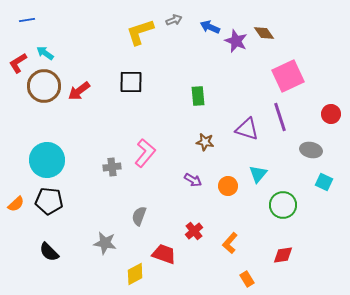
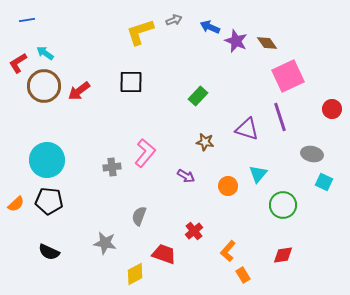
brown diamond: moved 3 px right, 10 px down
green rectangle: rotated 48 degrees clockwise
red circle: moved 1 px right, 5 px up
gray ellipse: moved 1 px right, 4 px down
purple arrow: moved 7 px left, 4 px up
orange L-shape: moved 2 px left, 8 px down
black semicircle: rotated 20 degrees counterclockwise
orange rectangle: moved 4 px left, 4 px up
